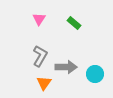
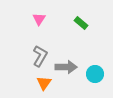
green rectangle: moved 7 px right
